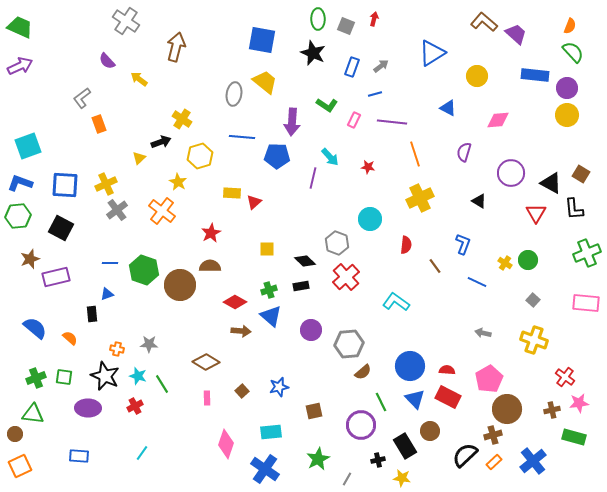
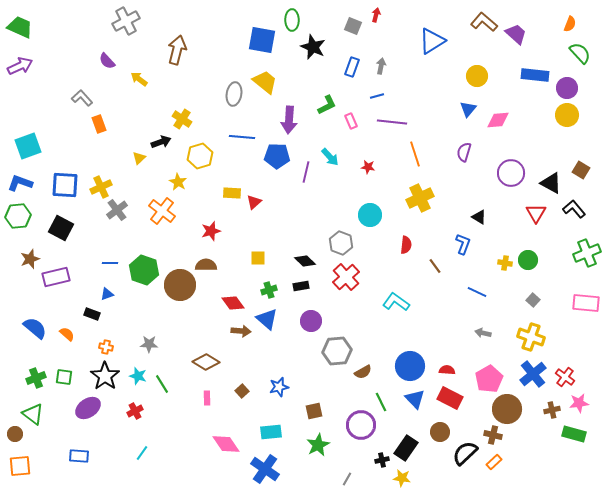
green ellipse at (318, 19): moved 26 px left, 1 px down
red arrow at (374, 19): moved 2 px right, 4 px up
gray cross at (126, 21): rotated 28 degrees clockwise
gray square at (346, 26): moved 7 px right
orange semicircle at (570, 26): moved 2 px up
brown arrow at (176, 47): moved 1 px right, 3 px down
green semicircle at (573, 52): moved 7 px right, 1 px down
black star at (313, 53): moved 6 px up
blue triangle at (432, 53): moved 12 px up
gray arrow at (381, 66): rotated 42 degrees counterclockwise
blue line at (375, 94): moved 2 px right, 2 px down
gray L-shape at (82, 98): rotated 85 degrees clockwise
green L-shape at (327, 105): rotated 60 degrees counterclockwise
blue triangle at (448, 108): moved 20 px right, 1 px down; rotated 42 degrees clockwise
pink rectangle at (354, 120): moved 3 px left, 1 px down; rotated 49 degrees counterclockwise
purple arrow at (292, 122): moved 3 px left, 2 px up
brown square at (581, 174): moved 4 px up
purple line at (313, 178): moved 7 px left, 6 px up
yellow cross at (106, 184): moved 5 px left, 3 px down
black triangle at (479, 201): moved 16 px down
black L-shape at (574, 209): rotated 145 degrees clockwise
cyan circle at (370, 219): moved 4 px up
red star at (211, 233): moved 2 px up; rotated 12 degrees clockwise
gray hexagon at (337, 243): moved 4 px right
yellow square at (267, 249): moved 9 px left, 9 px down
yellow cross at (505, 263): rotated 24 degrees counterclockwise
brown semicircle at (210, 266): moved 4 px left, 1 px up
blue line at (477, 282): moved 10 px down
red diamond at (235, 302): moved 2 px left, 1 px down; rotated 25 degrees clockwise
black rectangle at (92, 314): rotated 63 degrees counterclockwise
blue triangle at (271, 316): moved 4 px left, 3 px down
purple circle at (311, 330): moved 9 px up
orange semicircle at (70, 338): moved 3 px left, 4 px up
yellow cross at (534, 340): moved 3 px left, 3 px up
gray hexagon at (349, 344): moved 12 px left, 7 px down
orange cross at (117, 349): moved 11 px left, 2 px up
brown semicircle at (363, 372): rotated 12 degrees clockwise
black star at (105, 376): rotated 12 degrees clockwise
red rectangle at (448, 397): moved 2 px right, 1 px down
red cross at (135, 406): moved 5 px down
purple ellipse at (88, 408): rotated 35 degrees counterclockwise
green triangle at (33, 414): rotated 30 degrees clockwise
brown circle at (430, 431): moved 10 px right, 1 px down
brown cross at (493, 435): rotated 30 degrees clockwise
green rectangle at (574, 437): moved 3 px up
pink diamond at (226, 444): rotated 52 degrees counterclockwise
black rectangle at (405, 446): moved 1 px right, 2 px down; rotated 65 degrees clockwise
black semicircle at (465, 455): moved 2 px up
green star at (318, 459): moved 14 px up
black cross at (378, 460): moved 4 px right
blue cross at (533, 461): moved 87 px up
orange square at (20, 466): rotated 20 degrees clockwise
